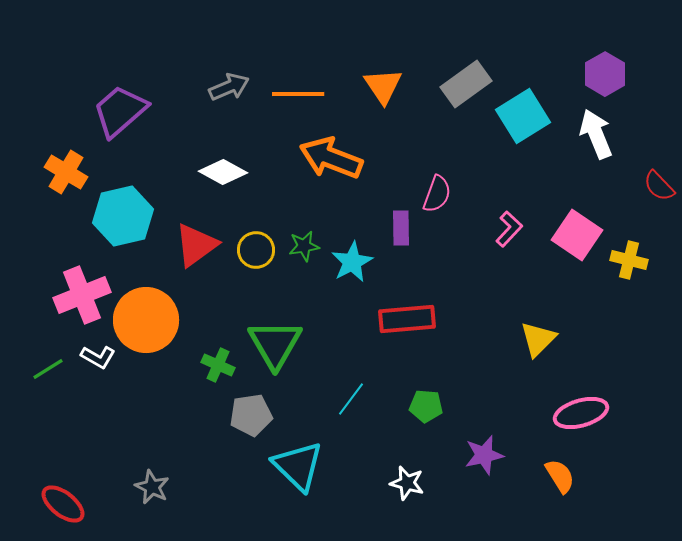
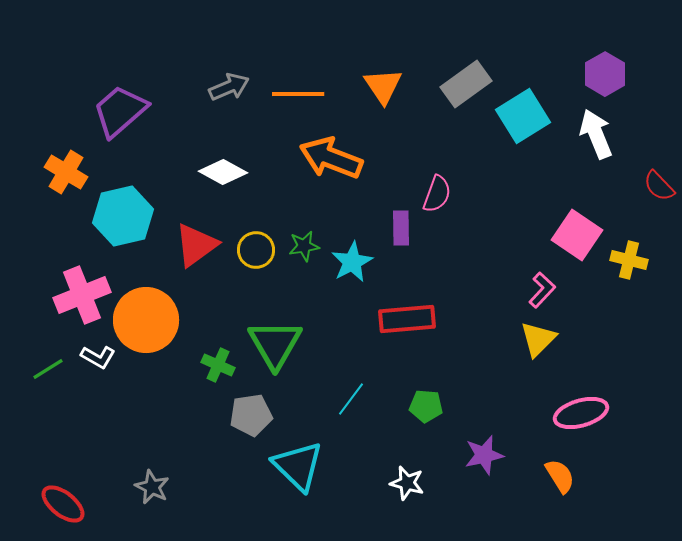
pink L-shape: moved 33 px right, 61 px down
